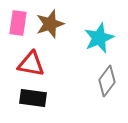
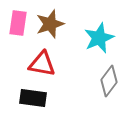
red triangle: moved 11 px right
gray diamond: moved 2 px right
